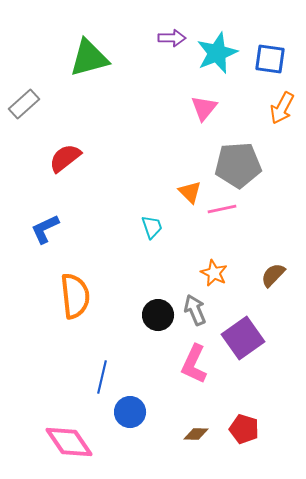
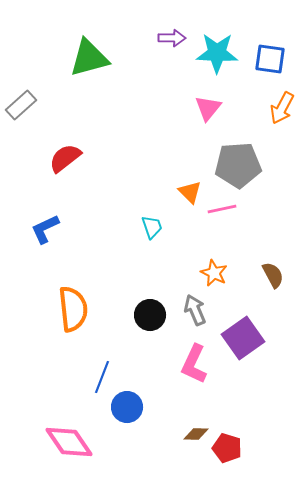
cyan star: rotated 24 degrees clockwise
gray rectangle: moved 3 px left, 1 px down
pink triangle: moved 4 px right
brown semicircle: rotated 108 degrees clockwise
orange semicircle: moved 2 px left, 13 px down
black circle: moved 8 px left
blue line: rotated 8 degrees clockwise
blue circle: moved 3 px left, 5 px up
red pentagon: moved 17 px left, 19 px down
